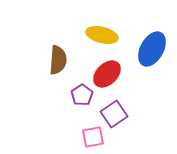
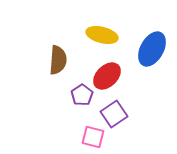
red ellipse: moved 2 px down
pink square: rotated 25 degrees clockwise
